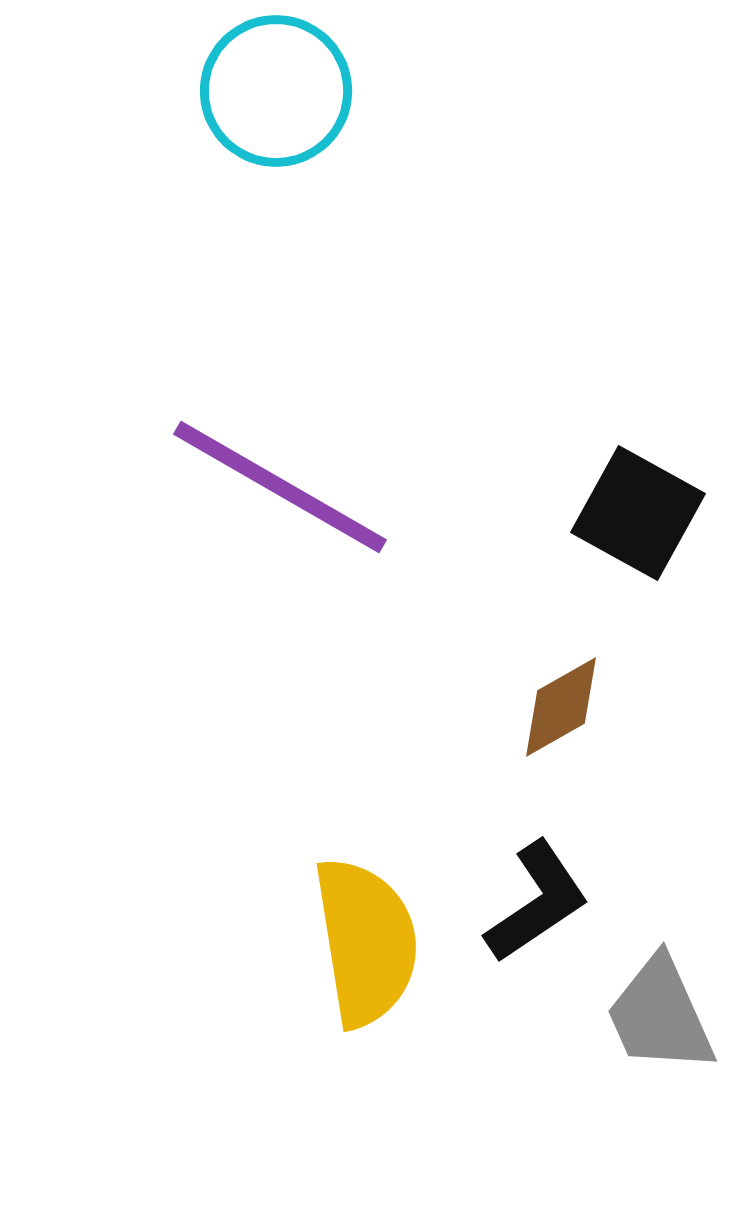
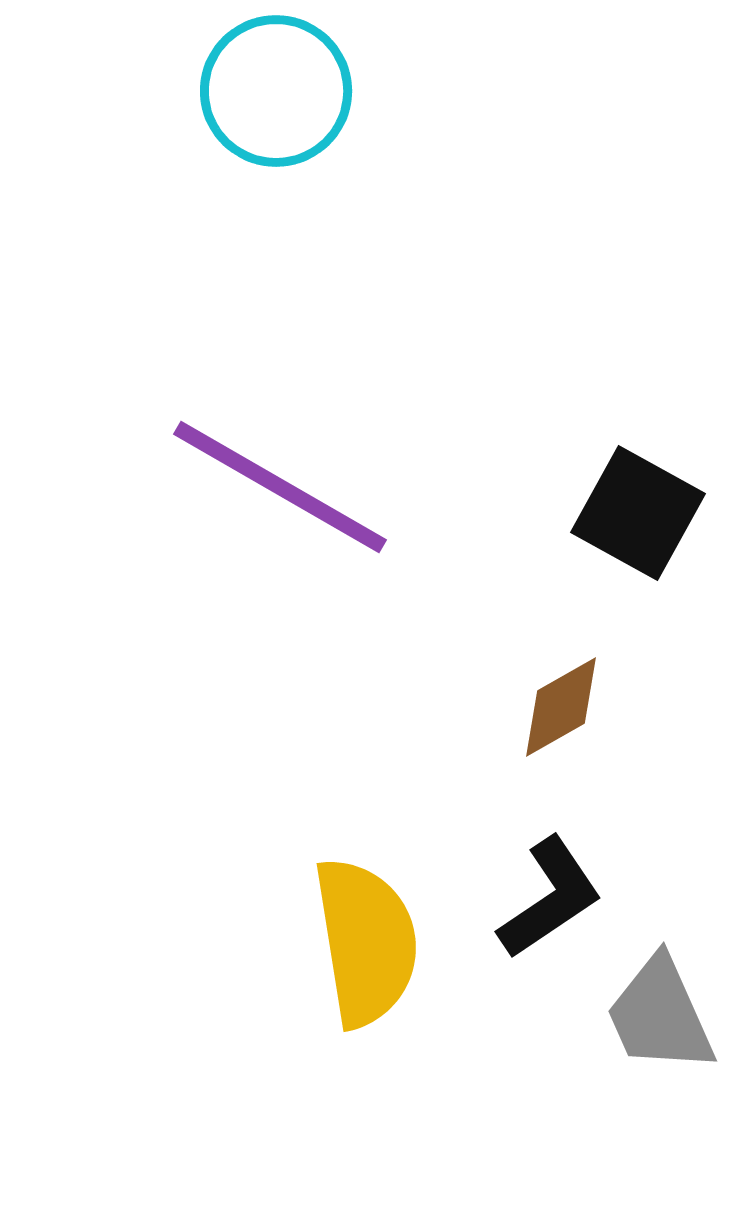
black L-shape: moved 13 px right, 4 px up
